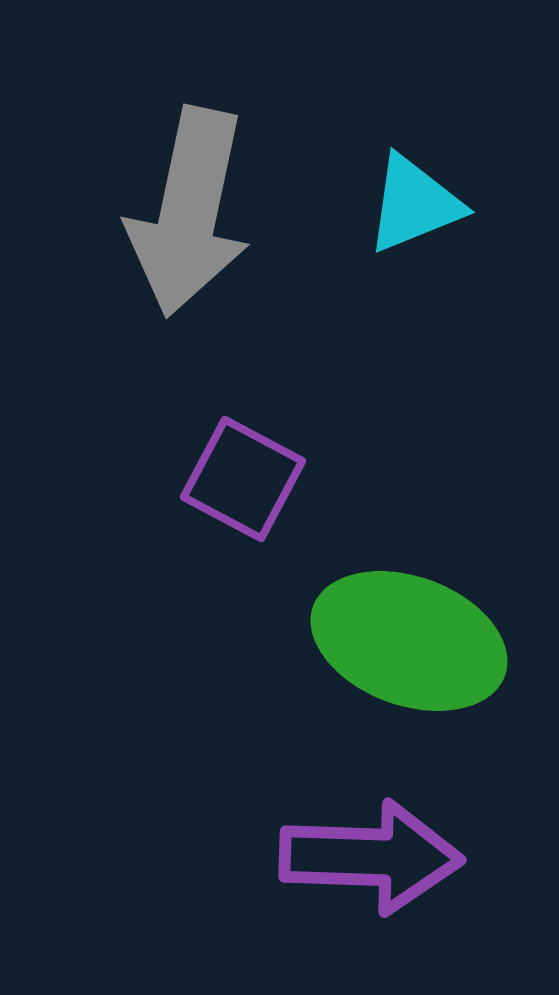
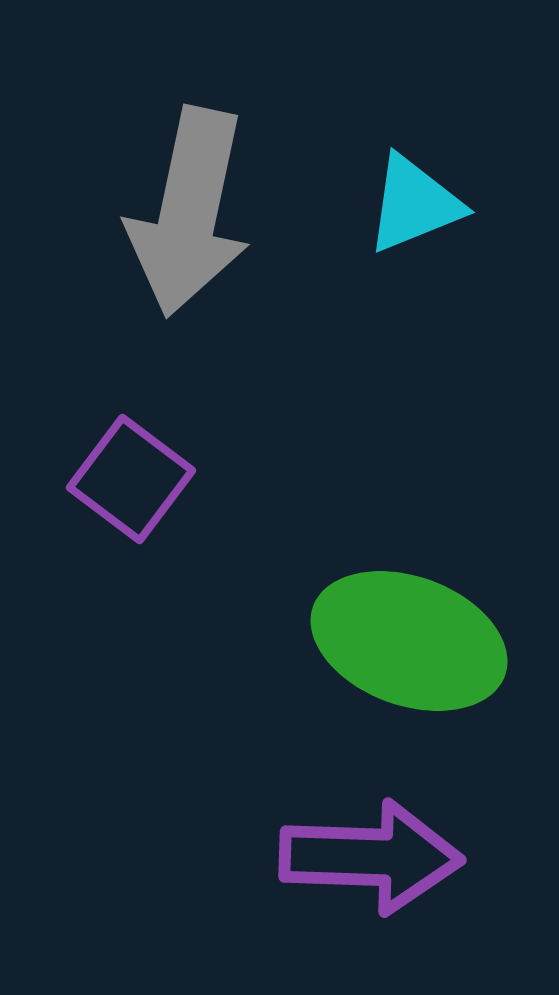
purple square: moved 112 px left; rotated 9 degrees clockwise
